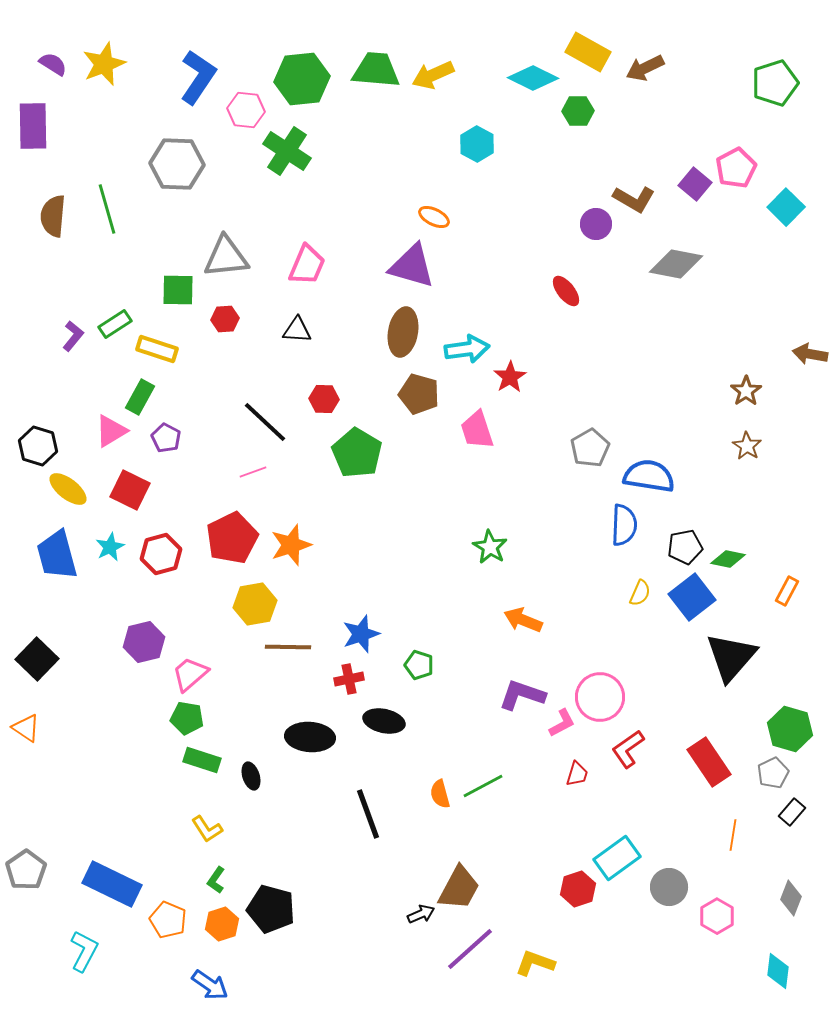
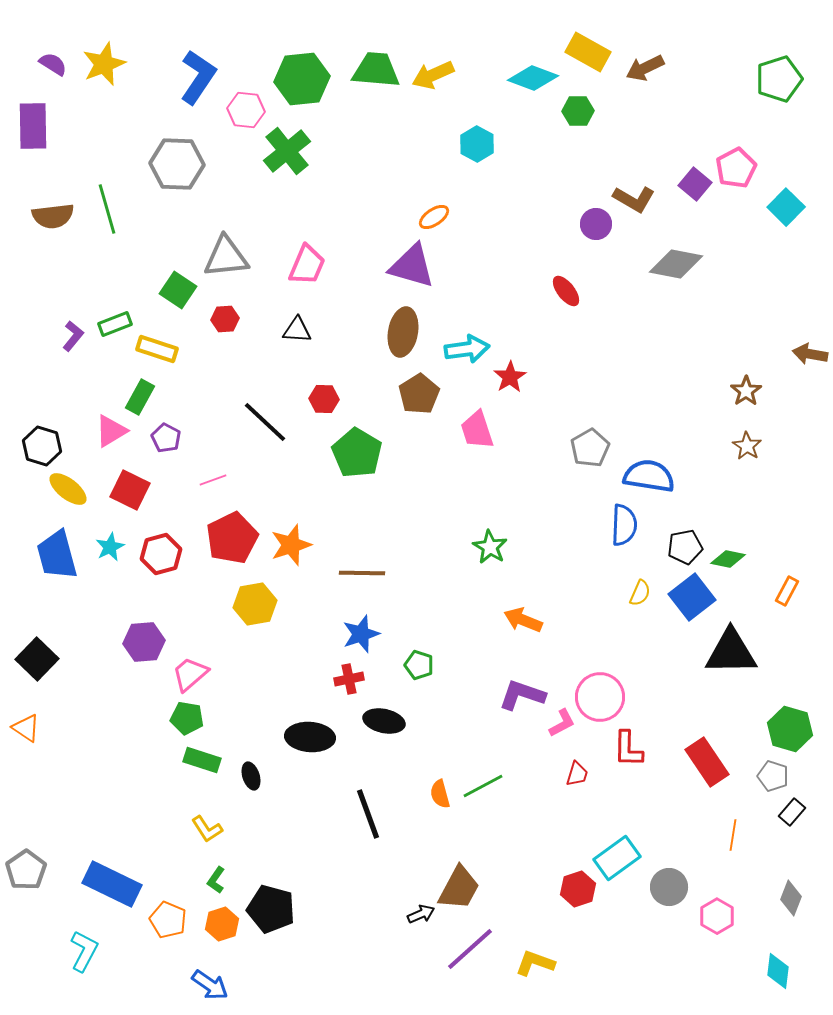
cyan diamond at (533, 78): rotated 6 degrees counterclockwise
green pentagon at (775, 83): moved 4 px right, 4 px up
green cross at (287, 151): rotated 18 degrees clockwise
brown semicircle at (53, 216): rotated 102 degrees counterclockwise
orange ellipse at (434, 217): rotated 60 degrees counterclockwise
green square at (178, 290): rotated 33 degrees clockwise
green rectangle at (115, 324): rotated 12 degrees clockwise
brown pentagon at (419, 394): rotated 24 degrees clockwise
black hexagon at (38, 446): moved 4 px right
pink line at (253, 472): moved 40 px left, 8 px down
purple hexagon at (144, 642): rotated 9 degrees clockwise
brown line at (288, 647): moved 74 px right, 74 px up
black triangle at (731, 657): moved 5 px up; rotated 48 degrees clockwise
red L-shape at (628, 749): rotated 54 degrees counterclockwise
red rectangle at (709, 762): moved 2 px left
gray pentagon at (773, 773): moved 3 px down; rotated 28 degrees counterclockwise
